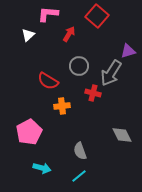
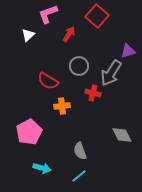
pink L-shape: rotated 25 degrees counterclockwise
